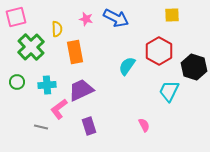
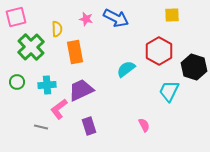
cyan semicircle: moved 1 px left, 3 px down; rotated 18 degrees clockwise
